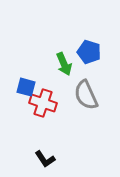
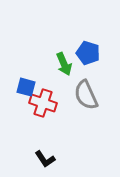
blue pentagon: moved 1 px left, 1 px down
